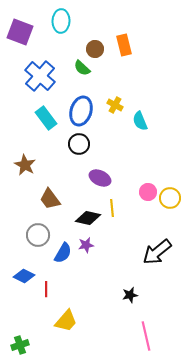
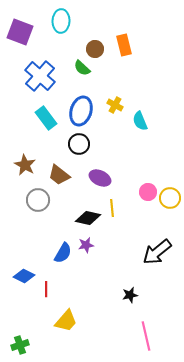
brown trapezoid: moved 9 px right, 24 px up; rotated 15 degrees counterclockwise
gray circle: moved 35 px up
